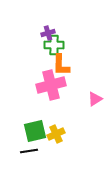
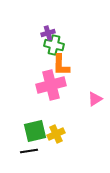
green cross: rotated 12 degrees clockwise
